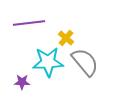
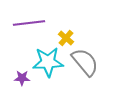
purple star: moved 4 px up
